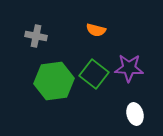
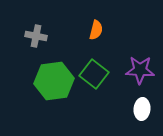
orange semicircle: rotated 90 degrees counterclockwise
purple star: moved 11 px right, 2 px down
white ellipse: moved 7 px right, 5 px up; rotated 20 degrees clockwise
